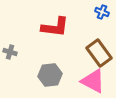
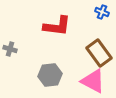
red L-shape: moved 2 px right, 1 px up
gray cross: moved 3 px up
